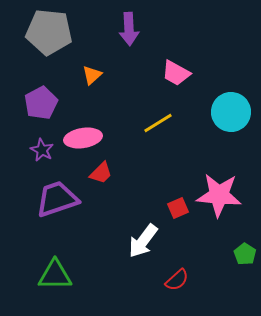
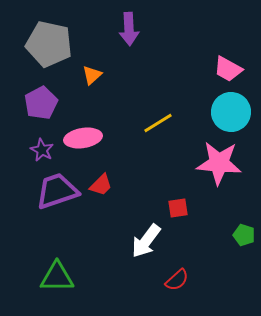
gray pentagon: moved 12 px down; rotated 6 degrees clockwise
pink trapezoid: moved 52 px right, 4 px up
red trapezoid: moved 12 px down
pink star: moved 32 px up
purple trapezoid: moved 8 px up
red square: rotated 15 degrees clockwise
white arrow: moved 3 px right
green pentagon: moved 1 px left, 19 px up; rotated 15 degrees counterclockwise
green triangle: moved 2 px right, 2 px down
